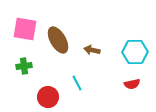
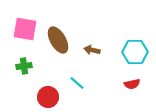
cyan line: rotated 21 degrees counterclockwise
